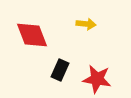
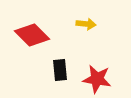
red diamond: rotated 24 degrees counterclockwise
black rectangle: rotated 30 degrees counterclockwise
